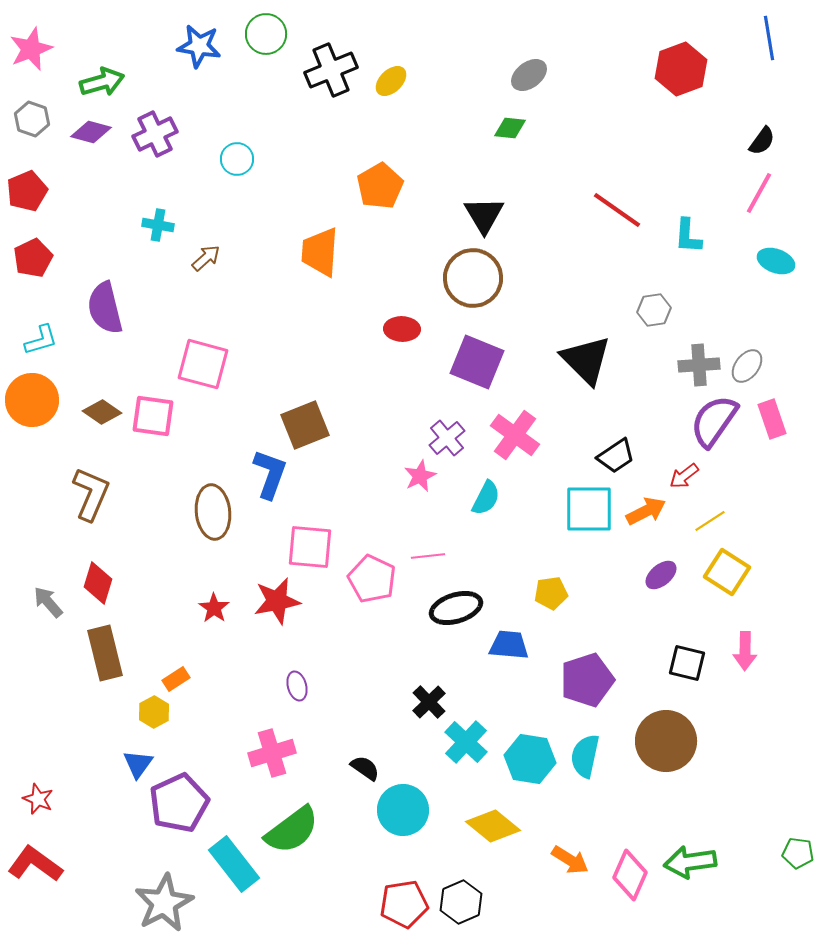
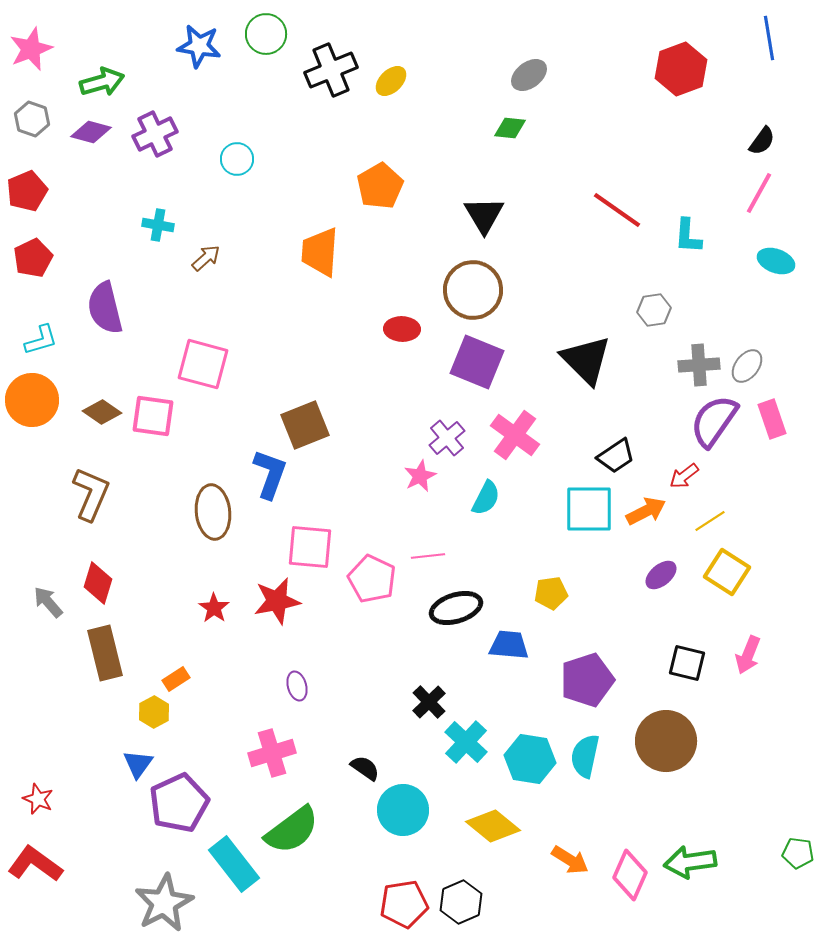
brown circle at (473, 278): moved 12 px down
pink arrow at (745, 651): moved 3 px right, 4 px down; rotated 21 degrees clockwise
